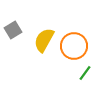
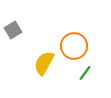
yellow semicircle: moved 23 px down
